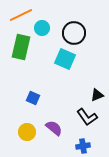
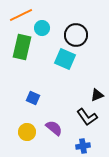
black circle: moved 2 px right, 2 px down
green rectangle: moved 1 px right
